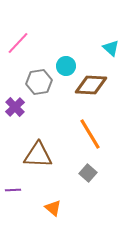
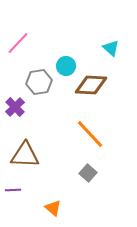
orange line: rotated 12 degrees counterclockwise
brown triangle: moved 13 px left
